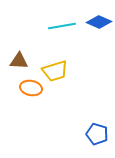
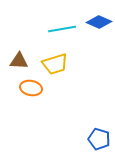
cyan line: moved 3 px down
yellow trapezoid: moved 7 px up
blue pentagon: moved 2 px right, 5 px down
